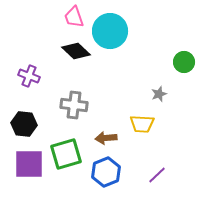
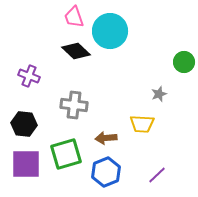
purple square: moved 3 px left
